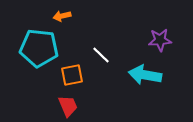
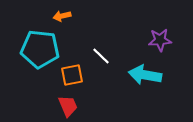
cyan pentagon: moved 1 px right, 1 px down
white line: moved 1 px down
